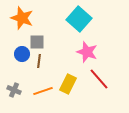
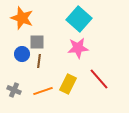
pink star: moved 9 px left, 4 px up; rotated 25 degrees counterclockwise
